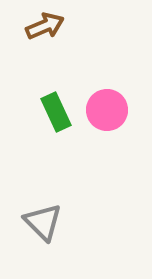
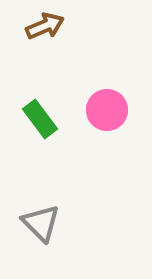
green rectangle: moved 16 px left, 7 px down; rotated 12 degrees counterclockwise
gray triangle: moved 2 px left, 1 px down
